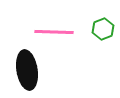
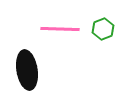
pink line: moved 6 px right, 3 px up
